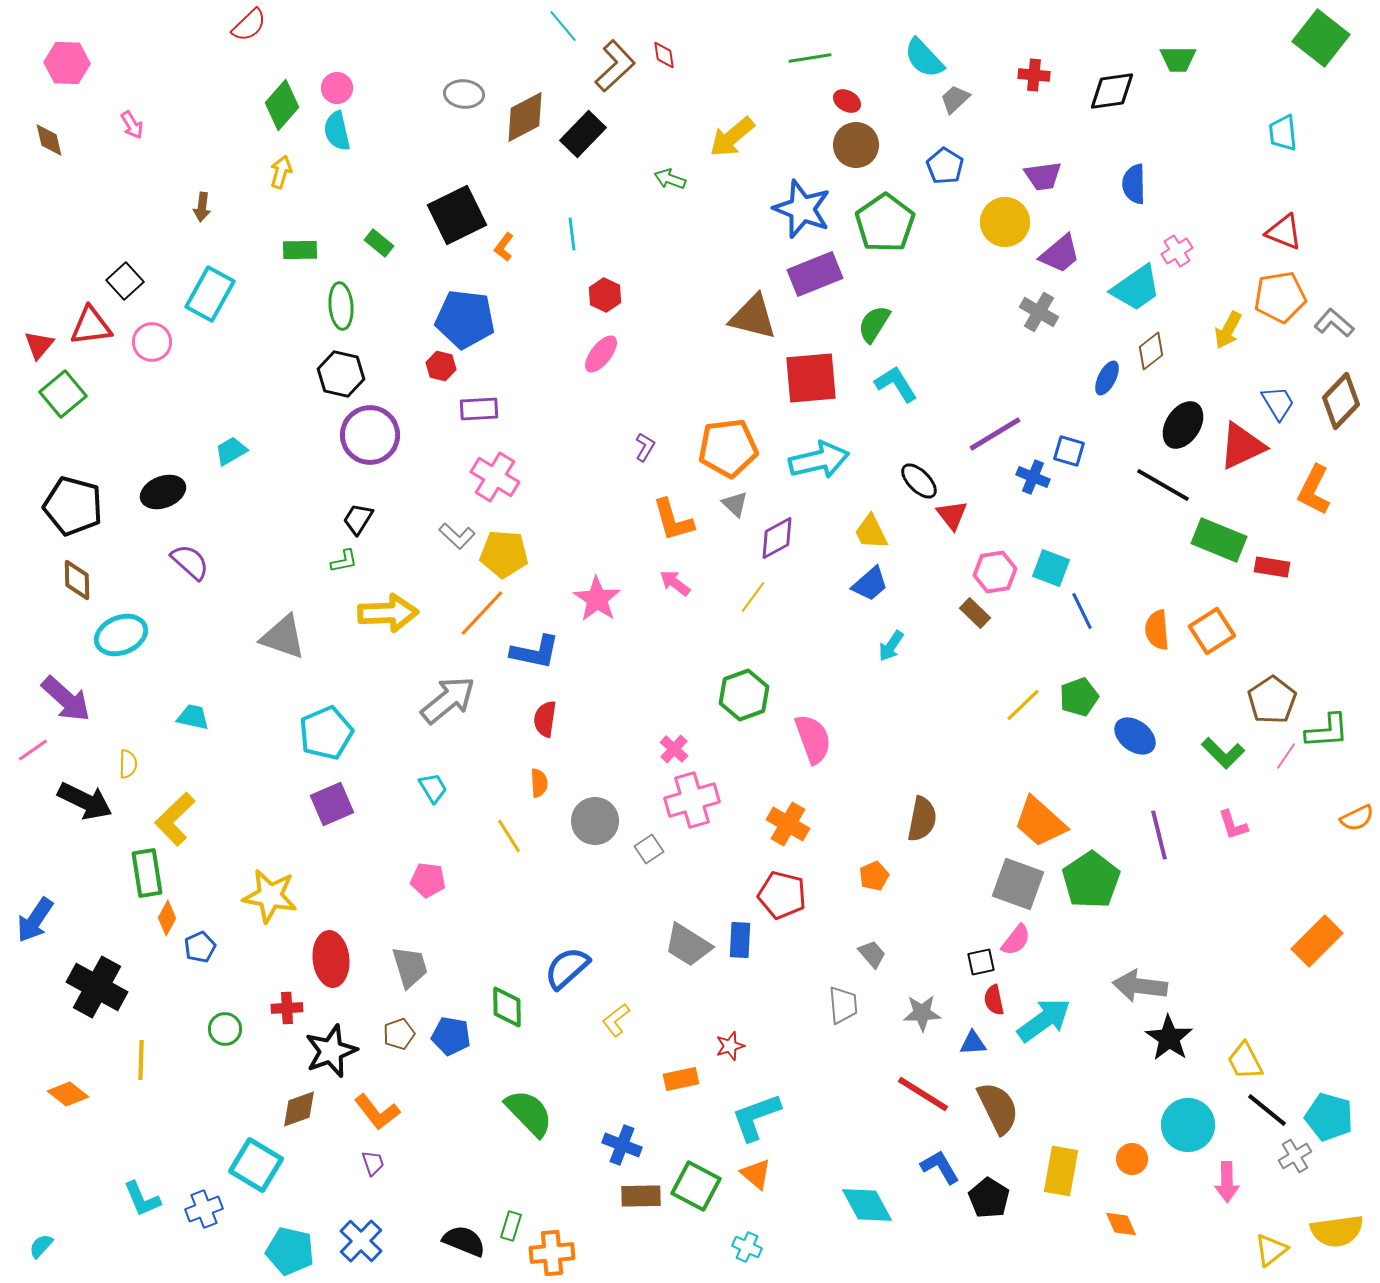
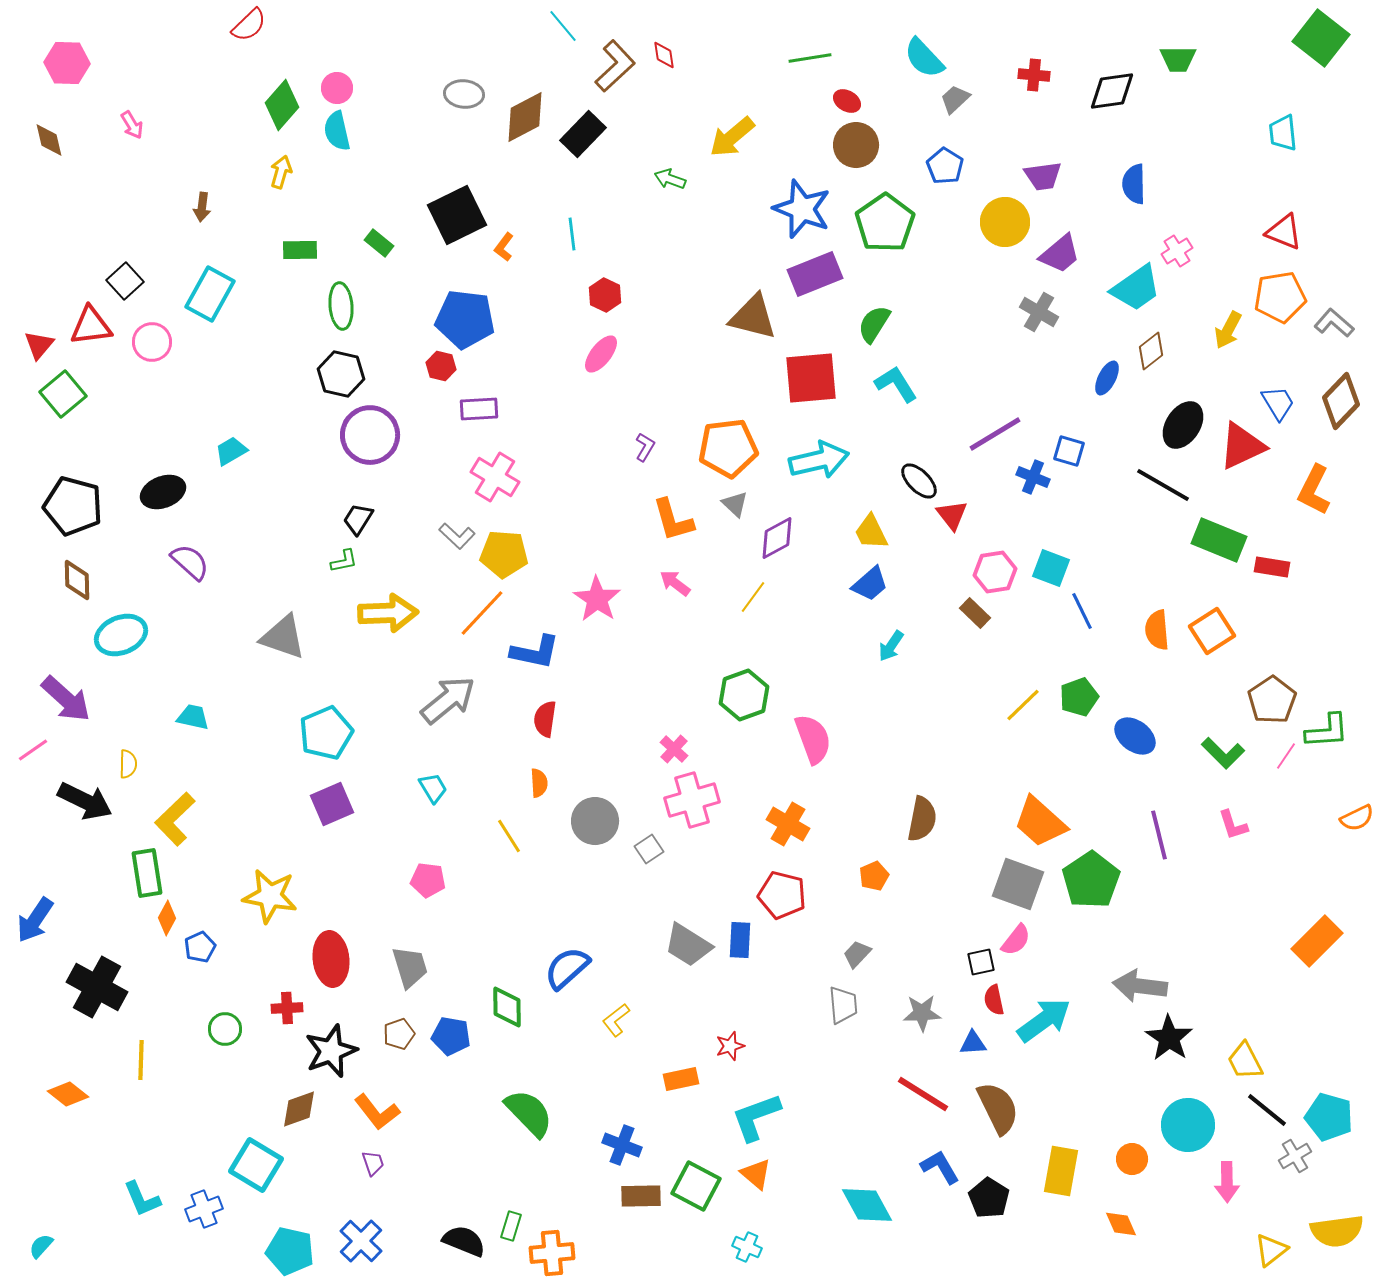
gray trapezoid at (872, 954): moved 15 px left; rotated 96 degrees counterclockwise
